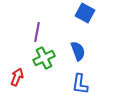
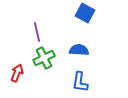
purple line: rotated 24 degrees counterclockwise
blue semicircle: moved 1 px right, 1 px up; rotated 66 degrees counterclockwise
red arrow: moved 4 px up
blue L-shape: moved 2 px up
